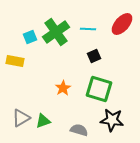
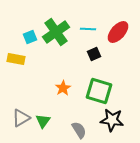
red ellipse: moved 4 px left, 8 px down
black square: moved 2 px up
yellow rectangle: moved 1 px right, 2 px up
green square: moved 2 px down
green triangle: rotated 35 degrees counterclockwise
gray semicircle: rotated 42 degrees clockwise
